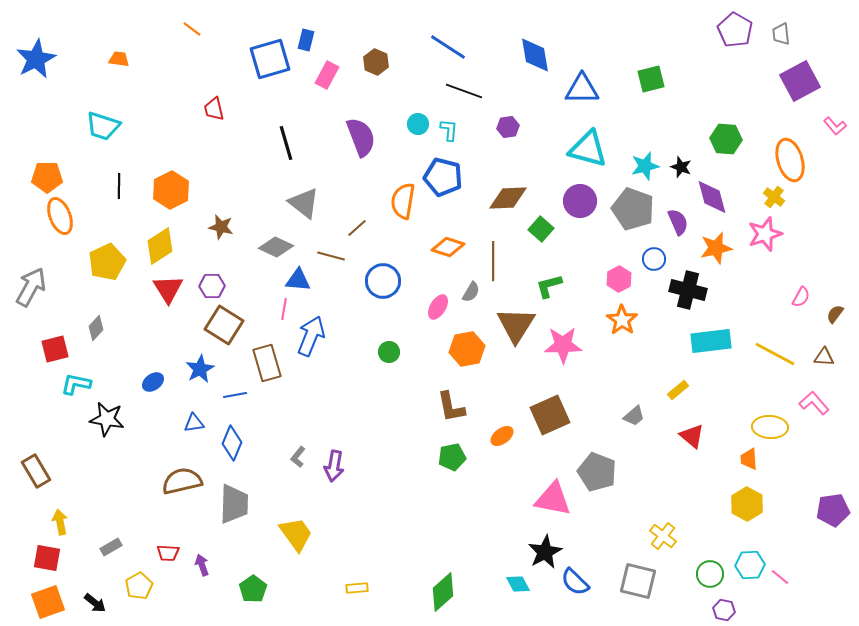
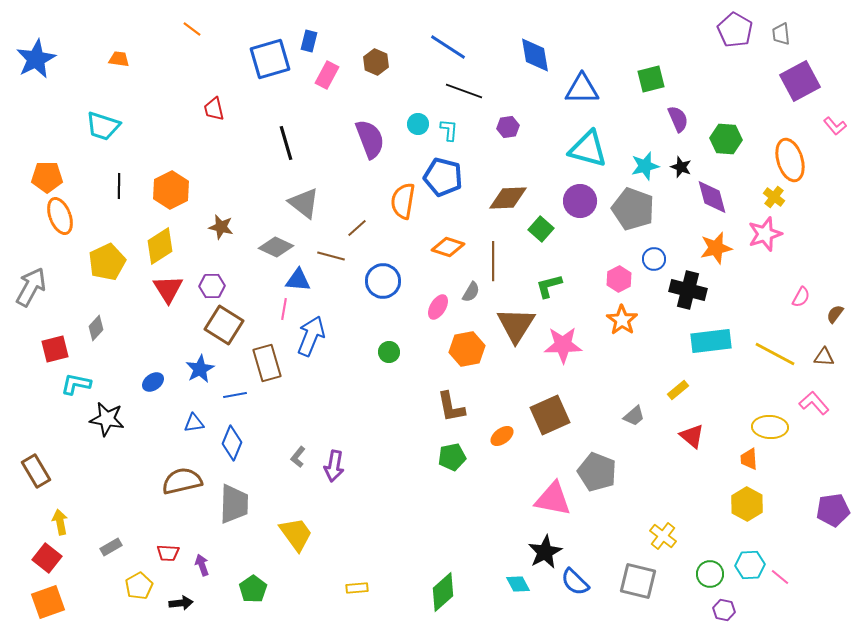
blue rectangle at (306, 40): moved 3 px right, 1 px down
purple semicircle at (361, 137): moved 9 px right, 2 px down
purple semicircle at (678, 222): moved 103 px up
red square at (47, 558): rotated 28 degrees clockwise
black arrow at (95, 603): moved 86 px right; rotated 45 degrees counterclockwise
